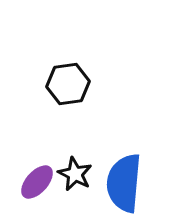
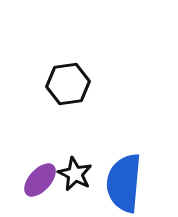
purple ellipse: moved 3 px right, 2 px up
